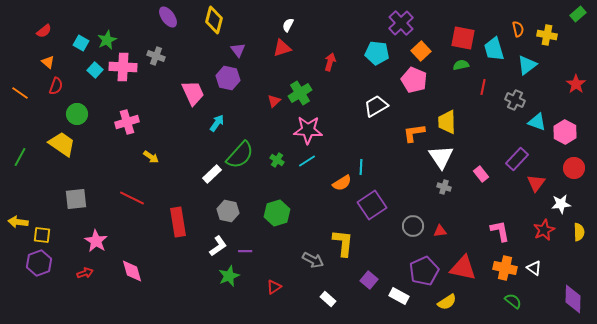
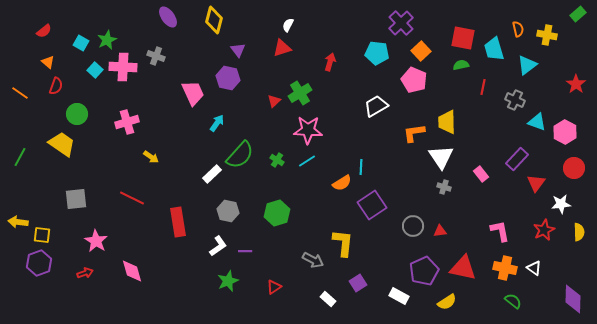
green star at (229, 276): moved 1 px left, 5 px down
purple square at (369, 280): moved 11 px left, 3 px down; rotated 18 degrees clockwise
